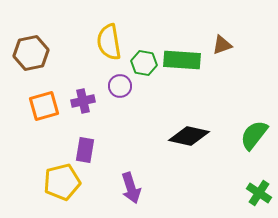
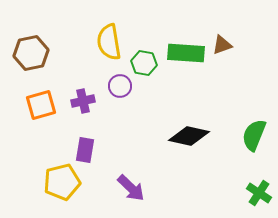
green rectangle: moved 4 px right, 7 px up
orange square: moved 3 px left, 1 px up
green semicircle: rotated 16 degrees counterclockwise
purple arrow: rotated 28 degrees counterclockwise
